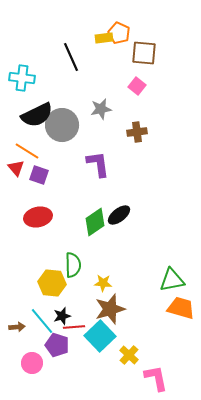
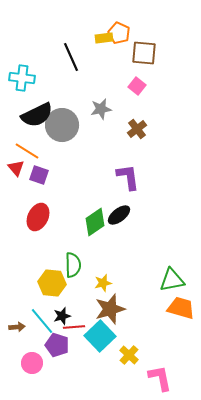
brown cross: moved 3 px up; rotated 30 degrees counterclockwise
purple L-shape: moved 30 px right, 13 px down
red ellipse: rotated 52 degrees counterclockwise
yellow star: rotated 18 degrees counterclockwise
pink L-shape: moved 4 px right
